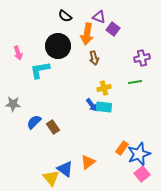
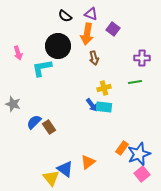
purple triangle: moved 8 px left, 3 px up
purple cross: rotated 14 degrees clockwise
cyan L-shape: moved 2 px right, 2 px up
gray star: rotated 14 degrees clockwise
brown rectangle: moved 4 px left
